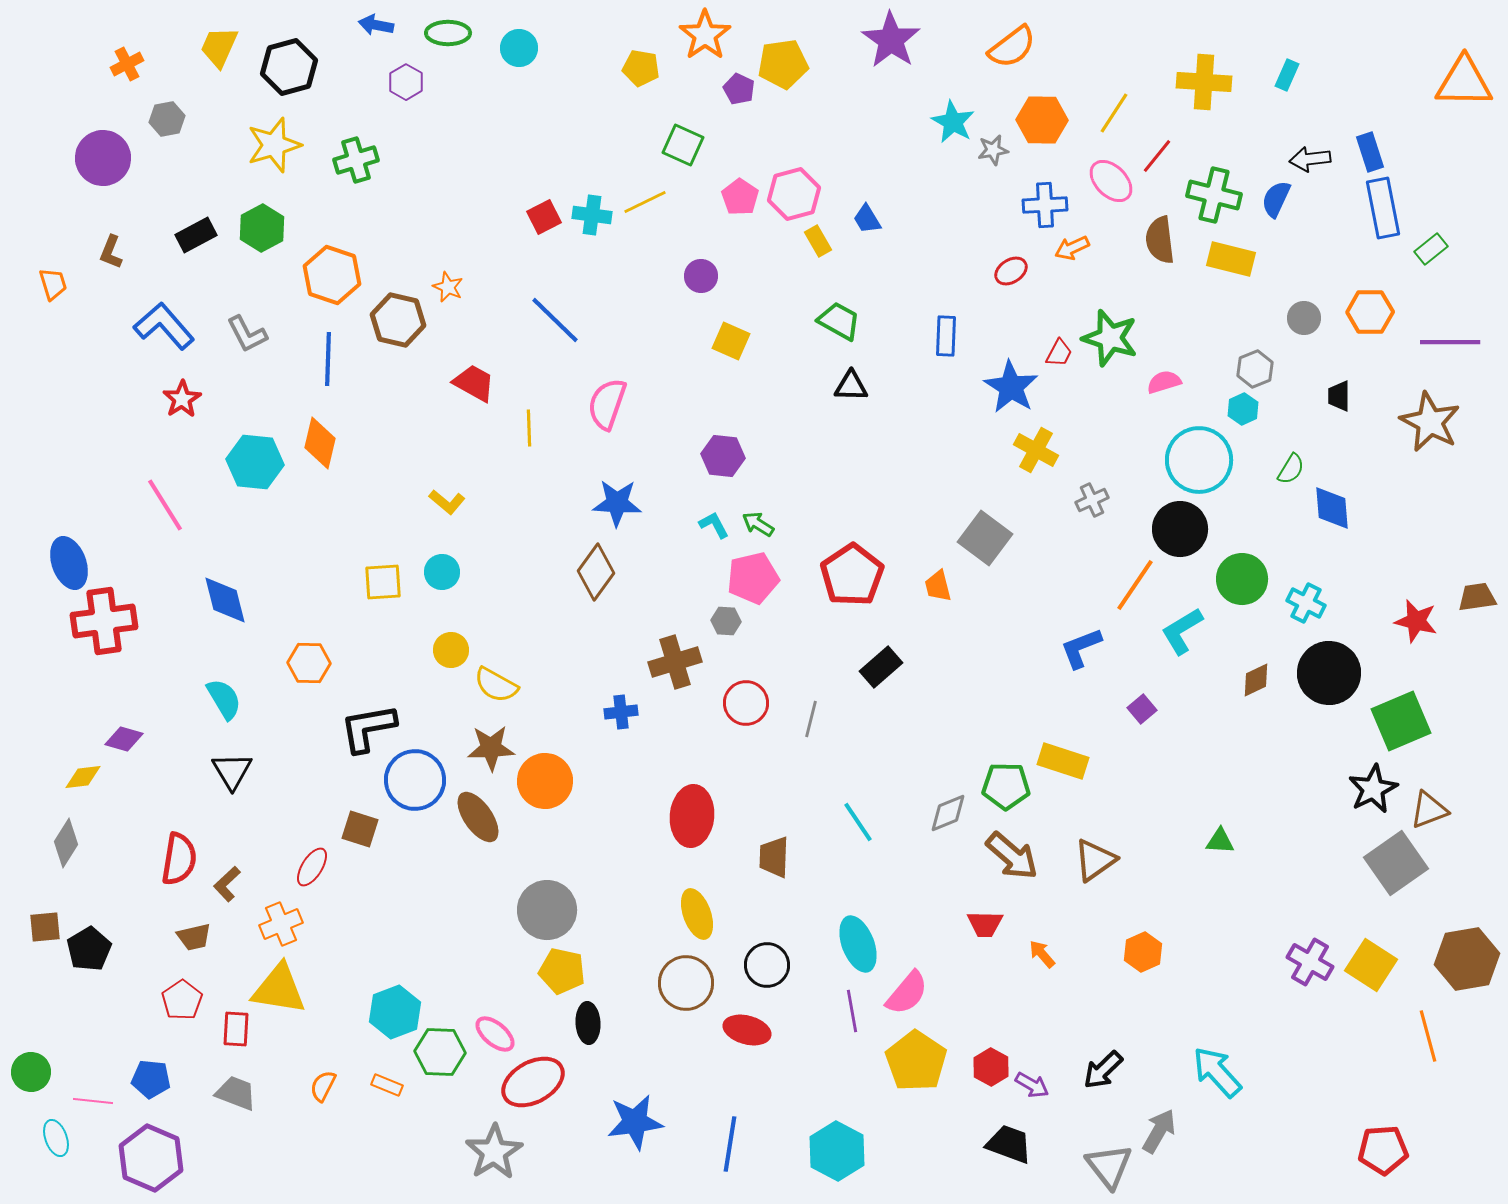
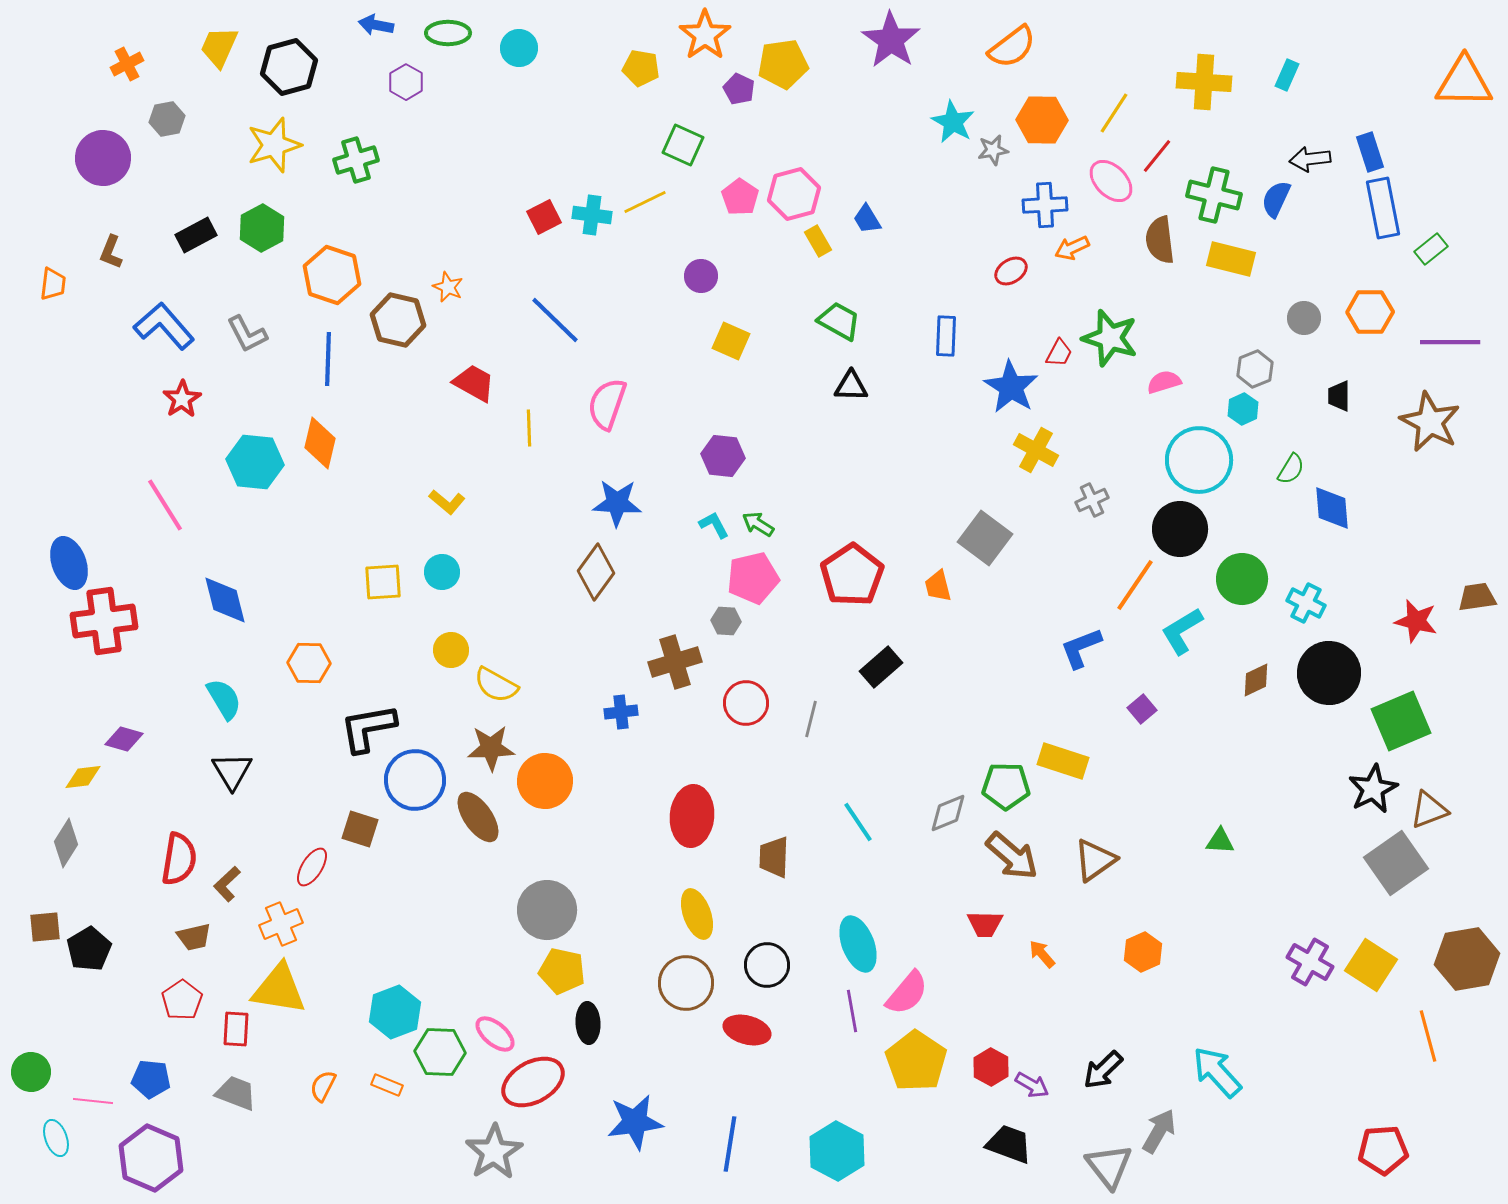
orange trapezoid at (53, 284): rotated 24 degrees clockwise
